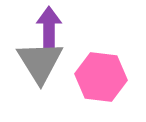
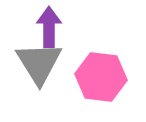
gray triangle: moved 1 px left, 1 px down
